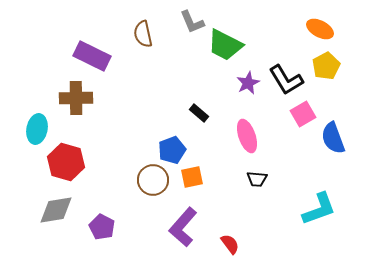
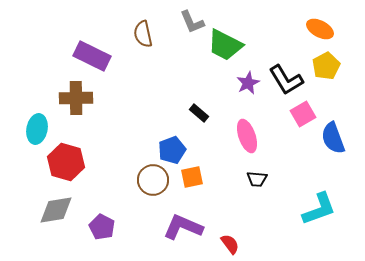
purple L-shape: rotated 72 degrees clockwise
